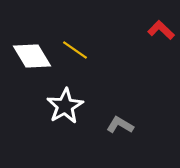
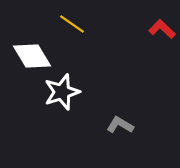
red L-shape: moved 1 px right, 1 px up
yellow line: moved 3 px left, 26 px up
white star: moved 3 px left, 14 px up; rotated 12 degrees clockwise
